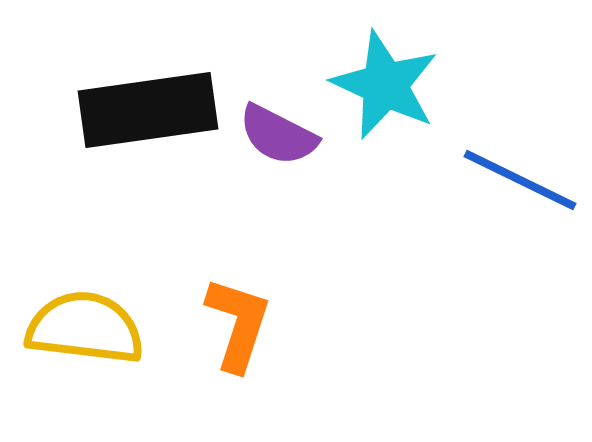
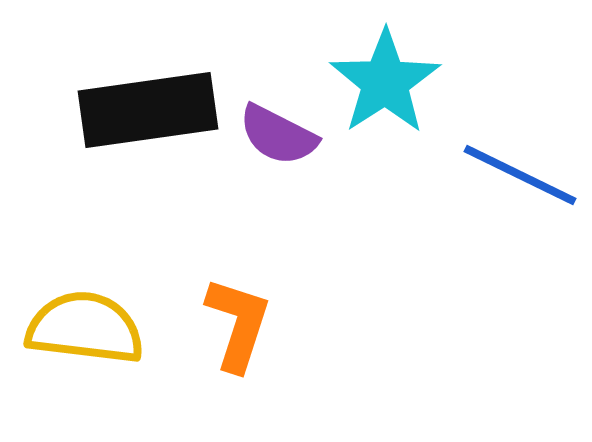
cyan star: moved 3 px up; rotated 14 degrees clockwise
blue line: moved 5 px up
